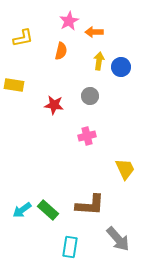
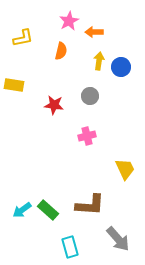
cyan rectangle: rotated 25 degrees counterclockwise
